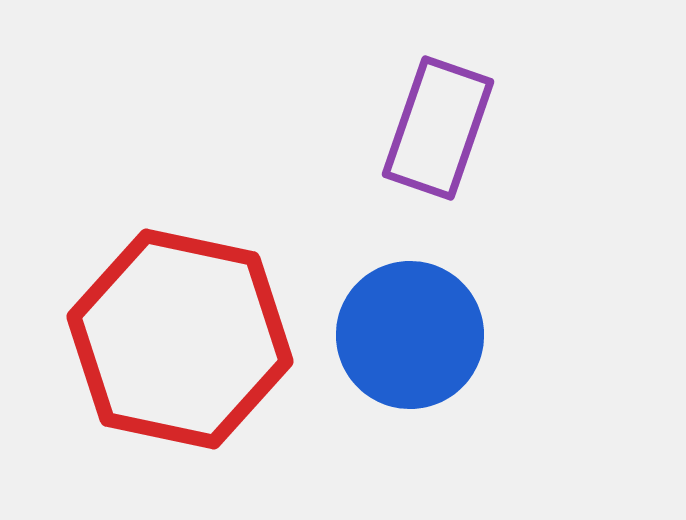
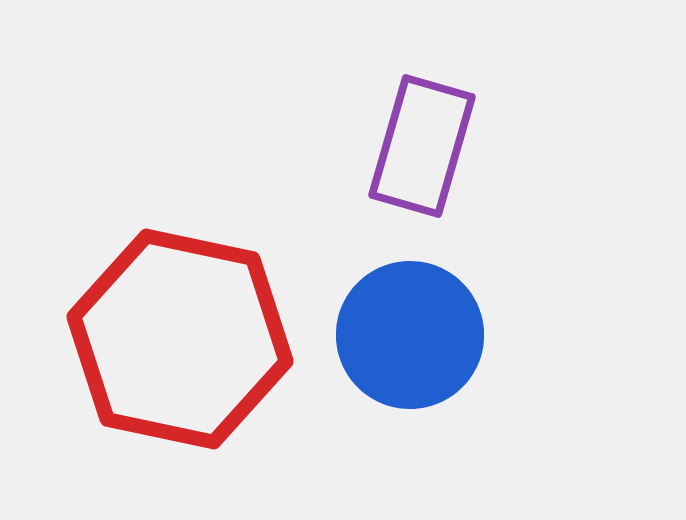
purple rectangle: moved 16 px left, 18 px down; rotated 3 degrees counterclockwise
